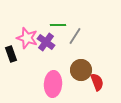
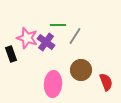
red semicircle: moved 9 px right
